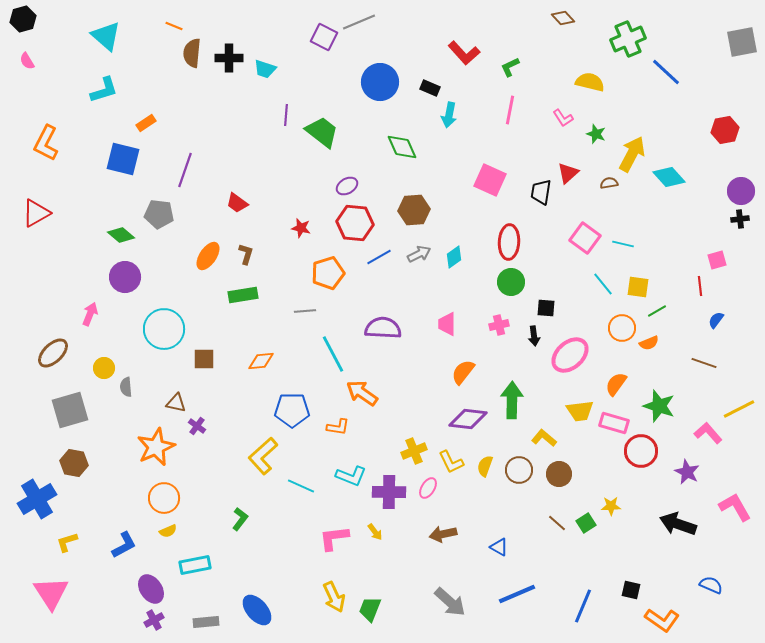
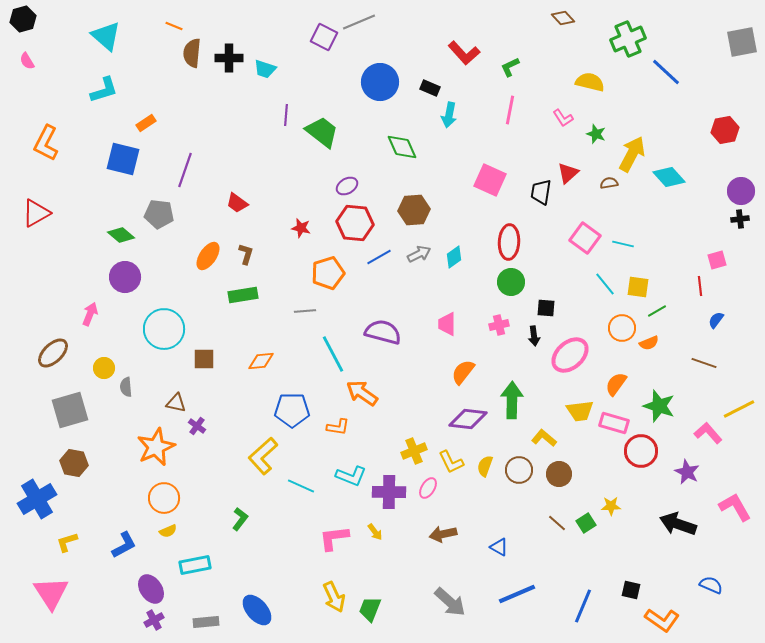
cyan line at (603, 284): moved 2 px right
purple semicircle at (383, 328): moved 4 px down; rotated 12 degrees clockwise
